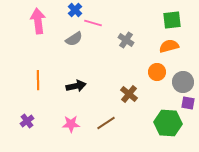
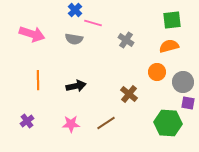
pink arrow: moved 6 px left, 13 px down; rotated 115 degrees clockwise
gray semicircle: rotated 42 degrees clockwise
